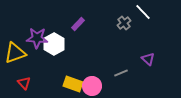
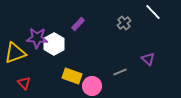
white line: moved 10 px right
gray line: moved 1 px left, 1 px up
yellow rectangle: moved 1 px left, 8 px up
